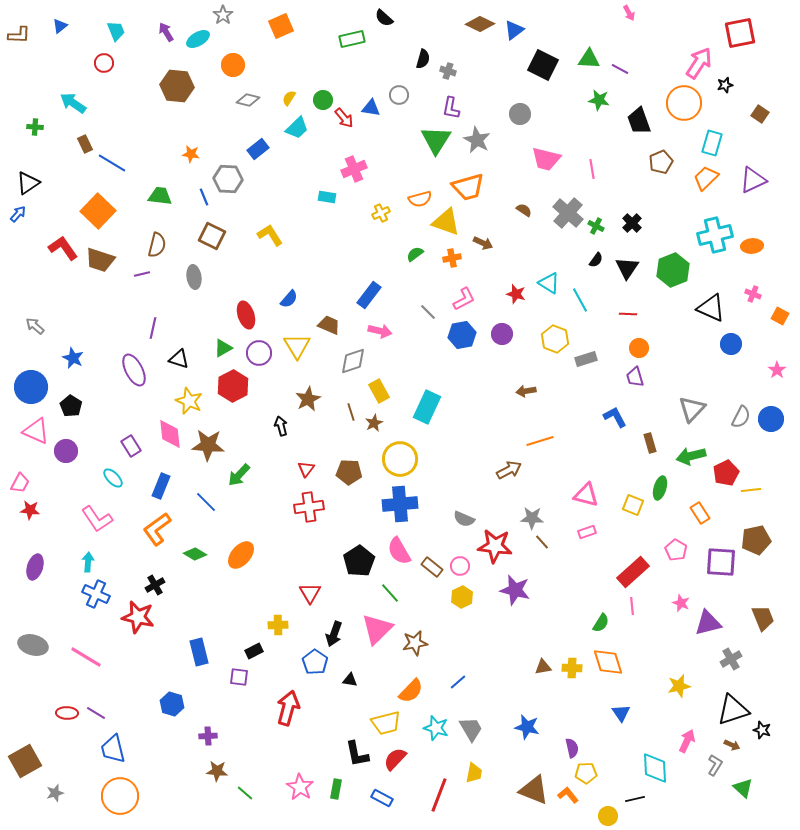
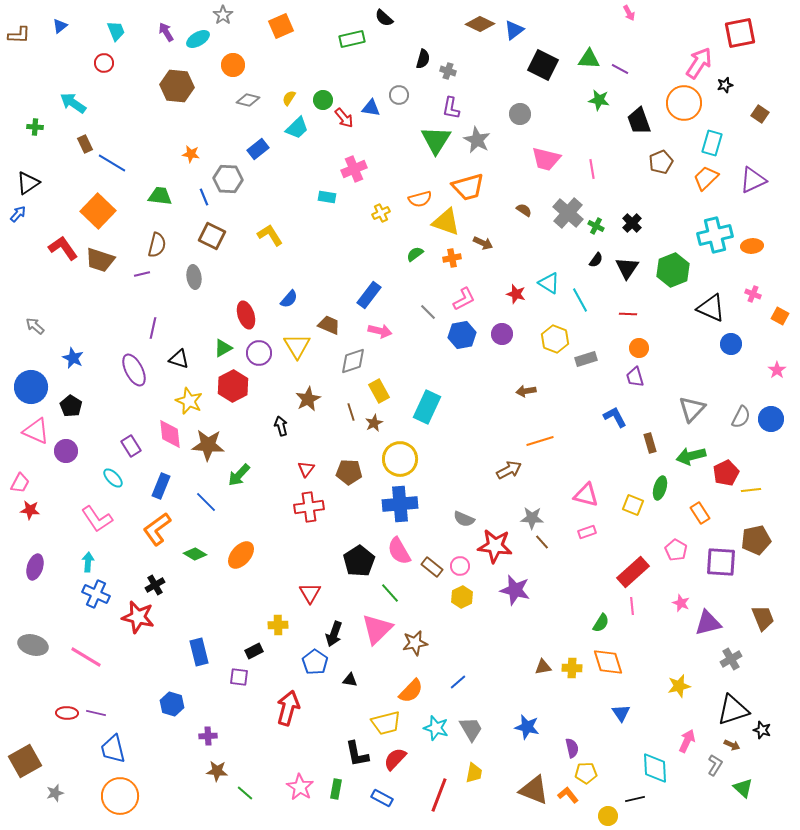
purple line at (96, 713): rotated 18 degrees counterclockwise
